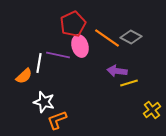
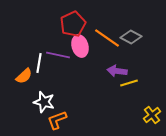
yellow cross: moved 5 px down
